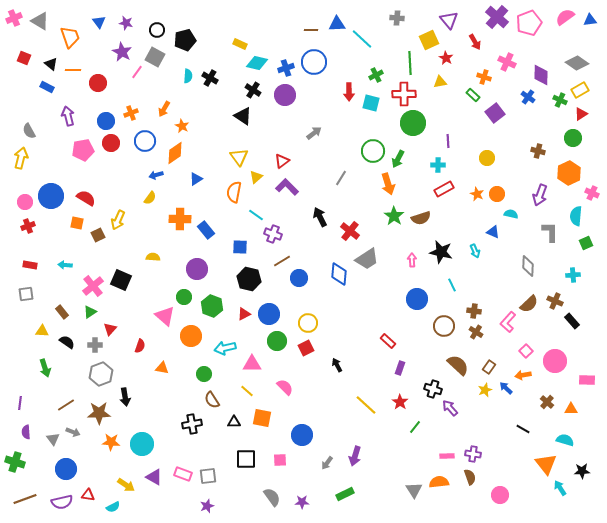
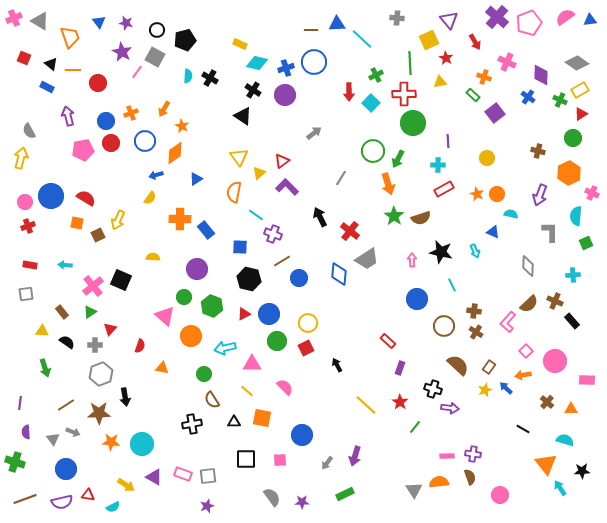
cyan square at (371, 103): rotated 30 degrees clockwise
yellow triangle at (256, 177): moved 3 px right, 4 px up
purple arrow at (450, 408): rotated 138 degrees clockwise
